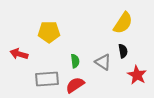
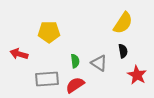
gray triangle: moved 4 px left, 1 px down
